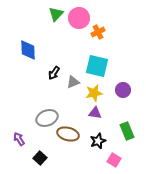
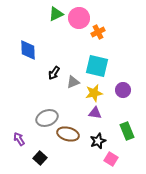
green triangle: rotated 21 degrees clockwise
pink square: moved 3 px left, 1 px up
